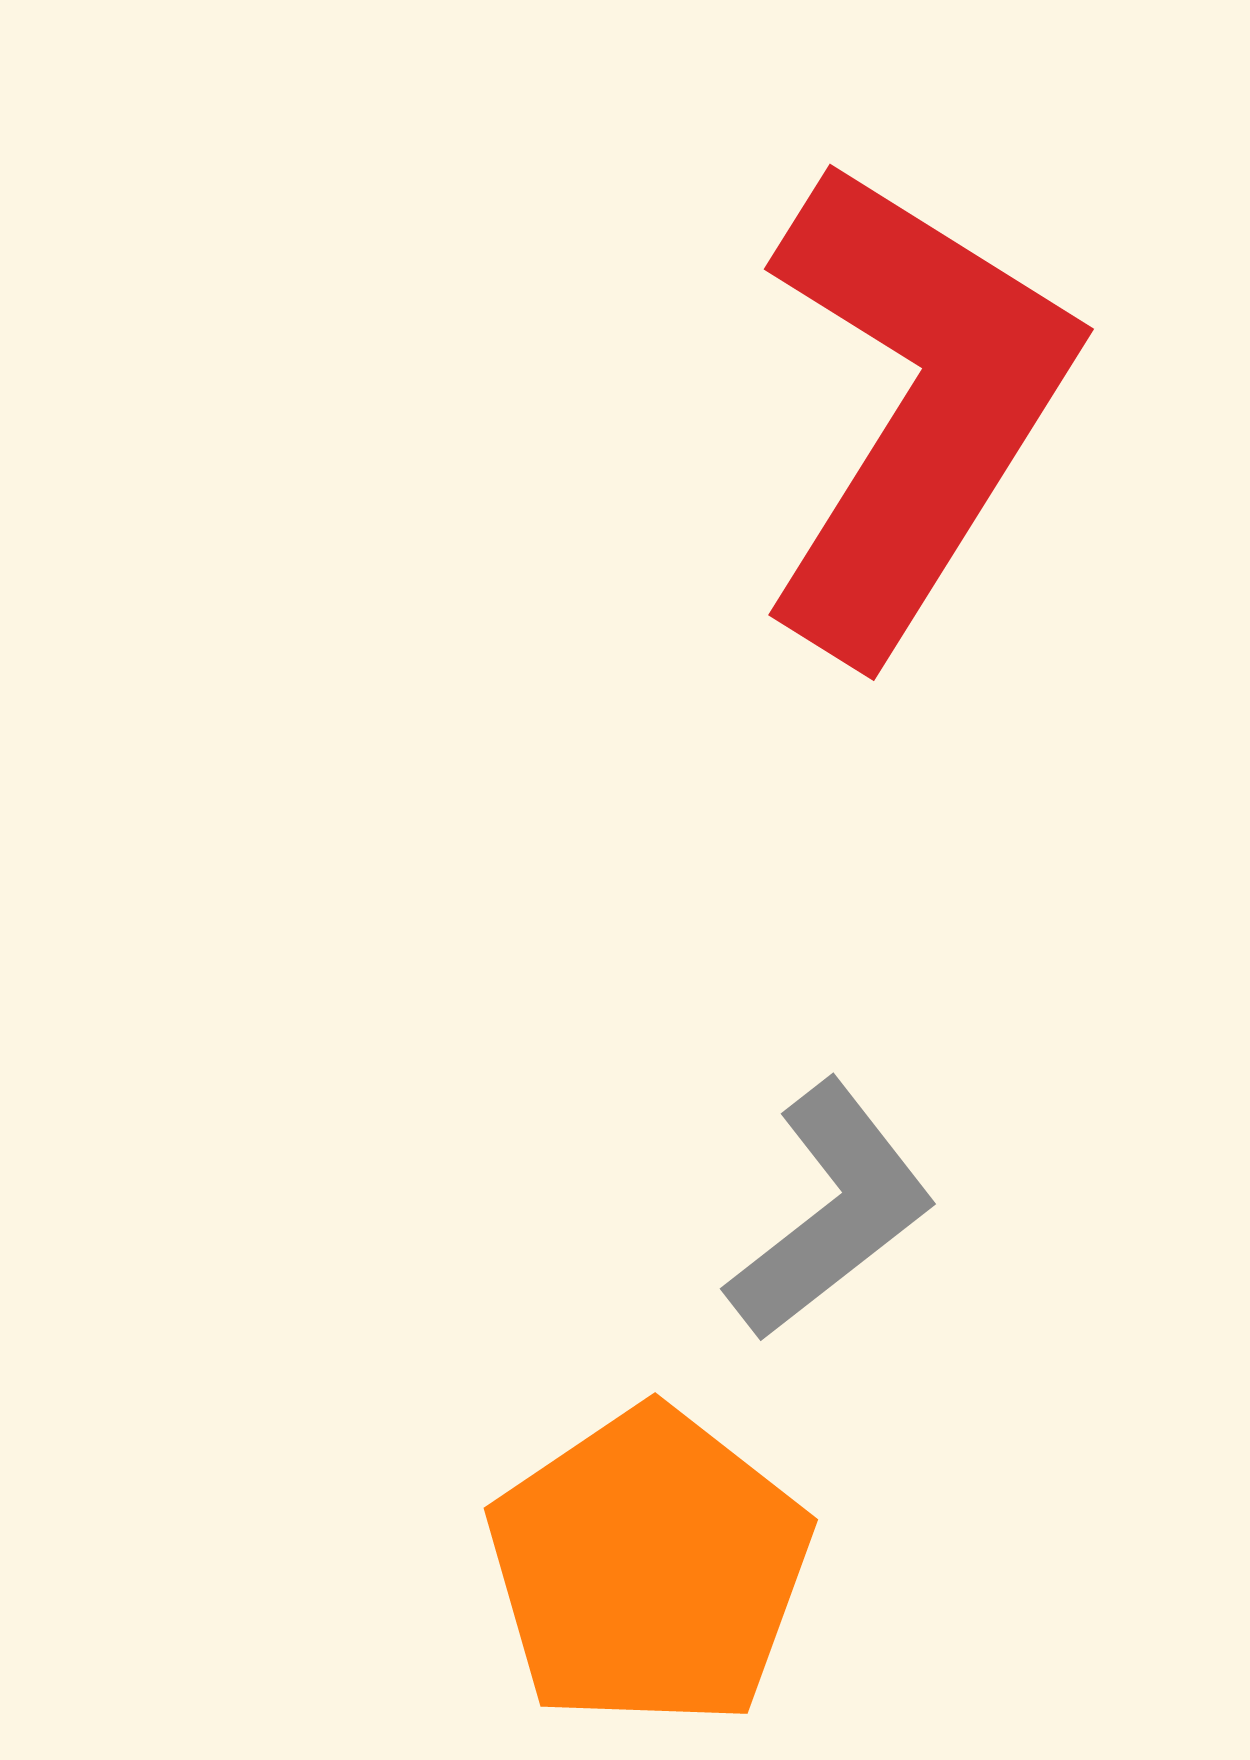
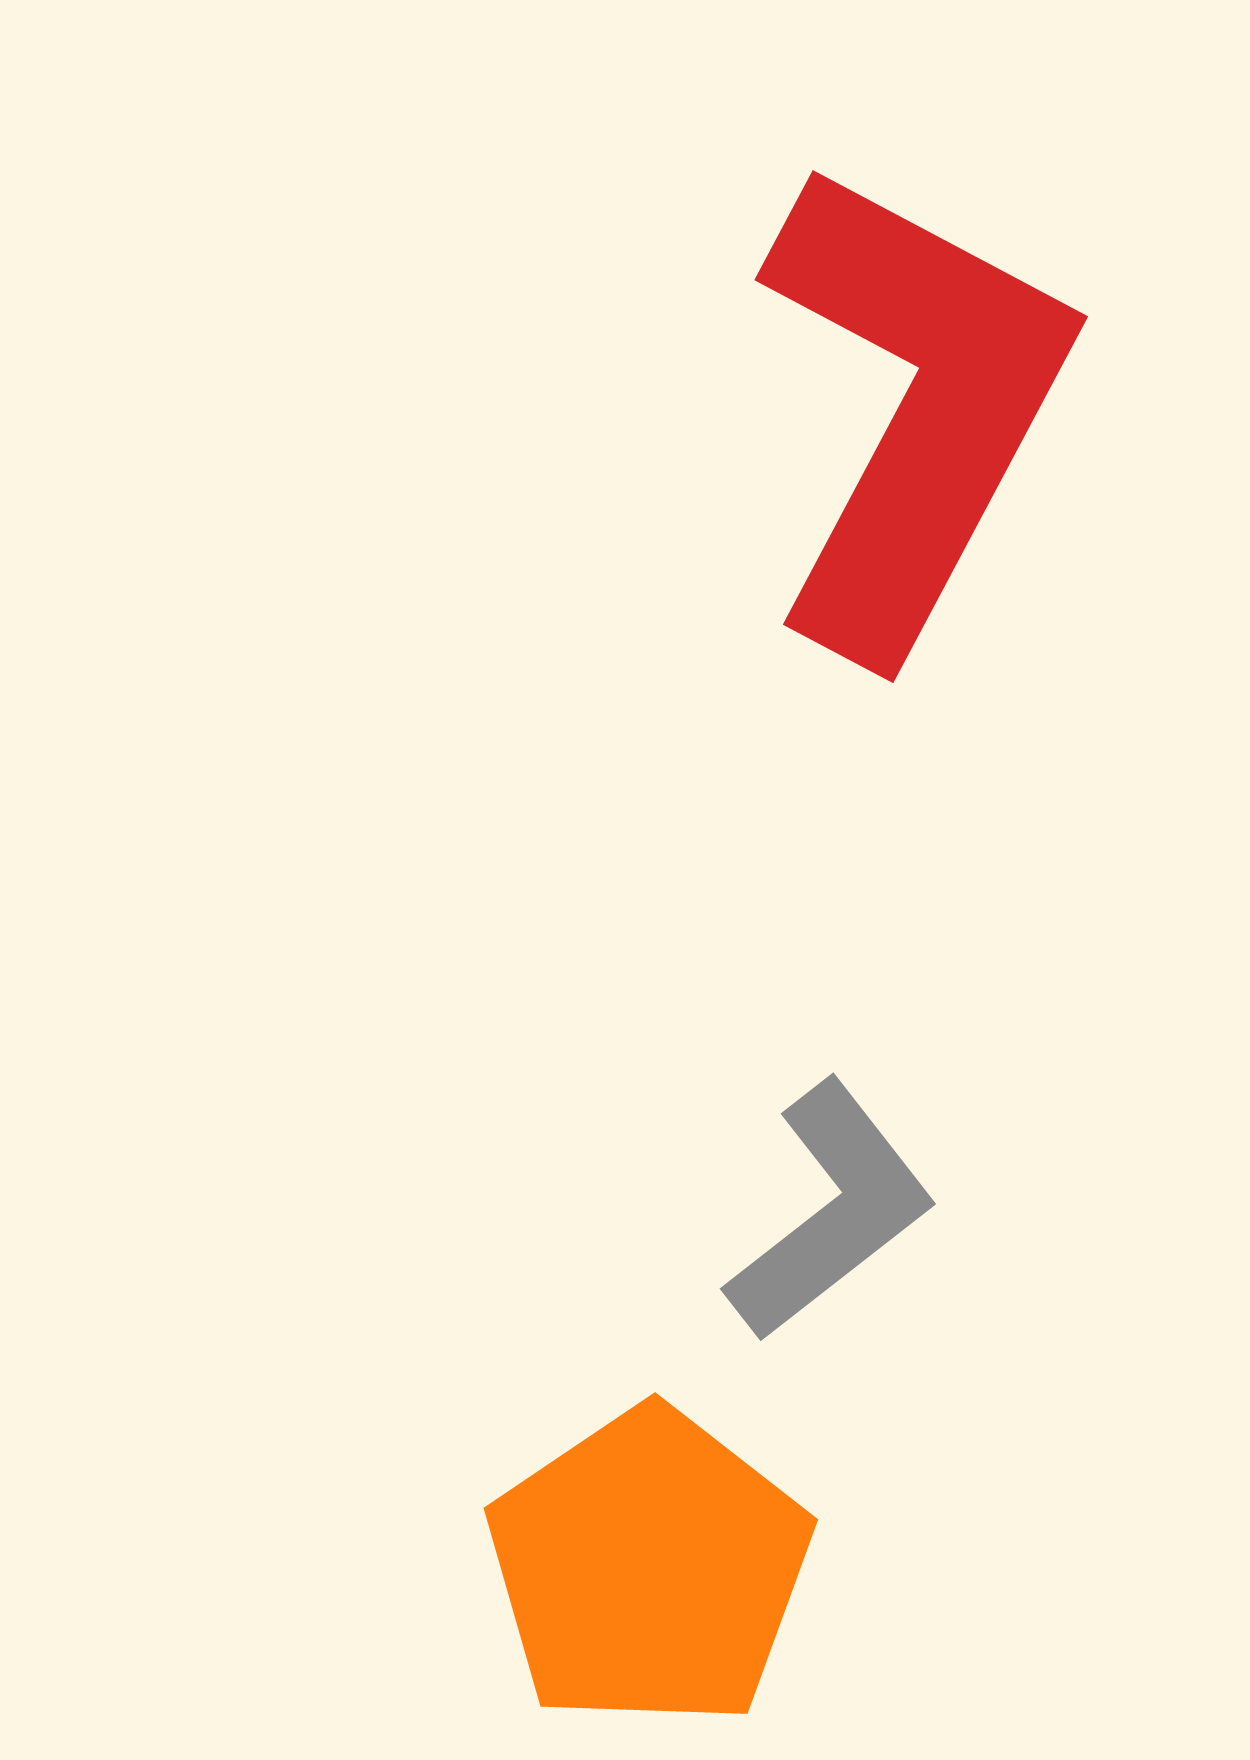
red L-shape: rotated 4 degrees counterclockwise
